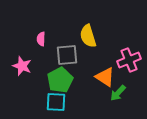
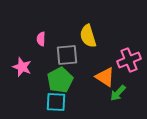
pink star: moved 1 px down
